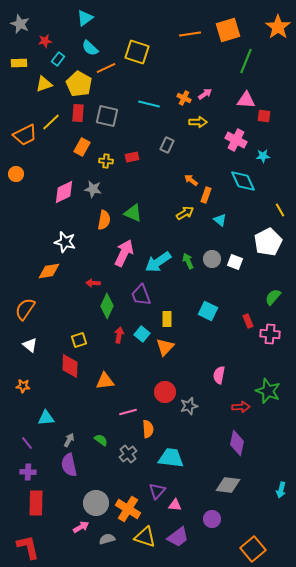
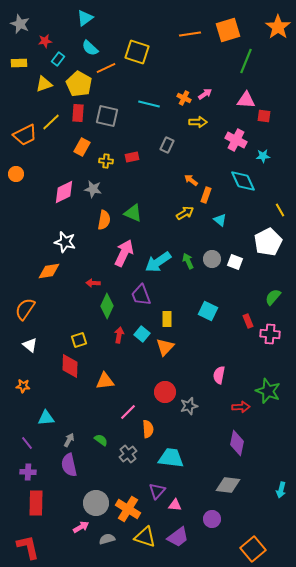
pink line at (128, 412): rotated 30 degrees counterclockwise
